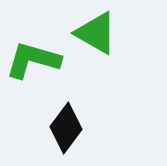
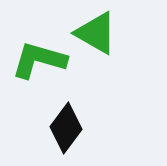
green L-shape: moved 6 px right
